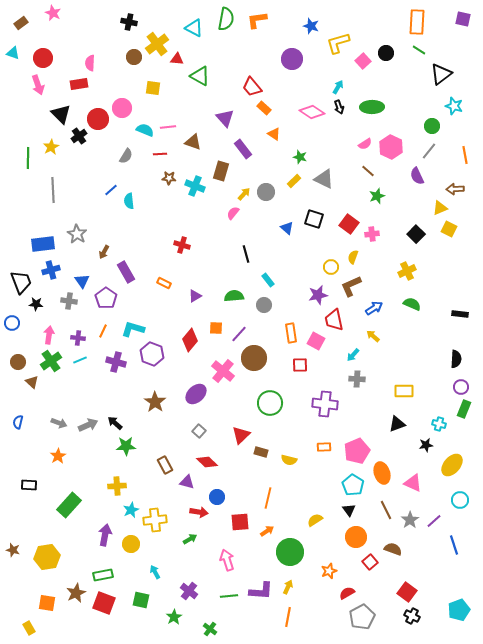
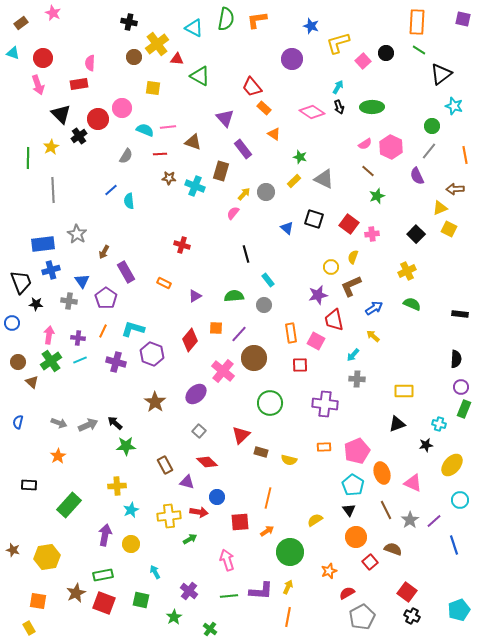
yellow cross at (155, 520): moved 14 px right, 4 px up
orange square at (47, 603): moved 9 px left, 2 px up
